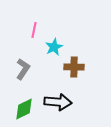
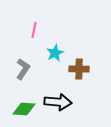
cyan star: moved 1 px right, 6 px down
brown cross: moved 5 px right, 2 px down
green diamond: rotated 30 degrees clockwise
